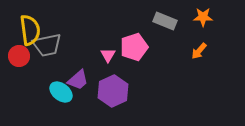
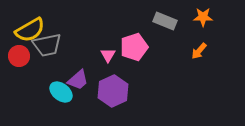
yellow semicircle: rotated 68 degrees clockwise
